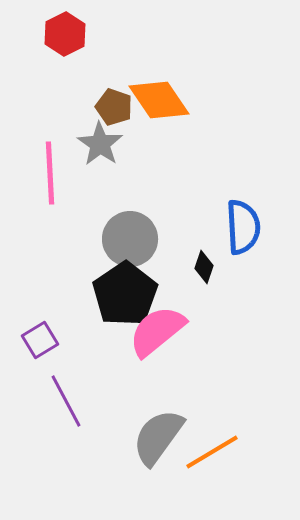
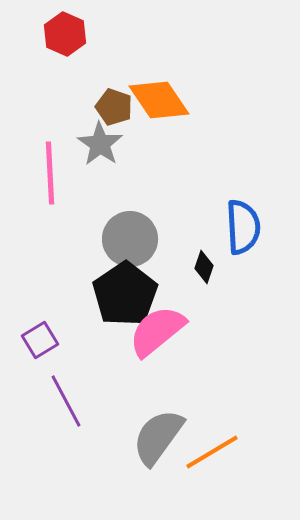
red hexagon: rotated 9 degrees counterclockwise
